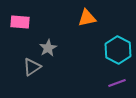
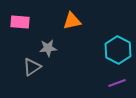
orange triangle: moved 15 px left, 3 px down
gray star: rotated 24 degrees clockwise
